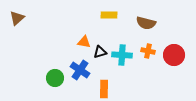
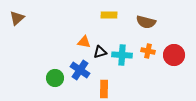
brown semicircle: moved 1 px up
